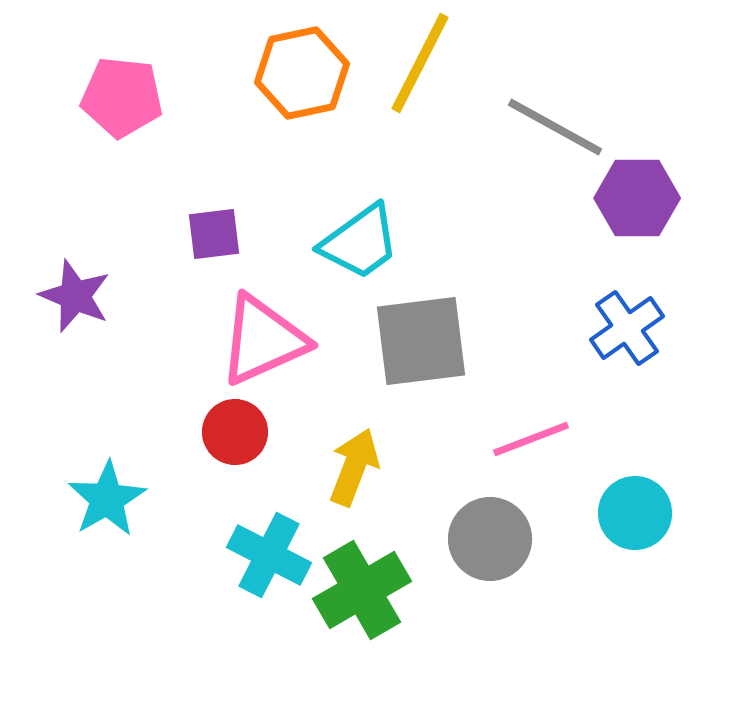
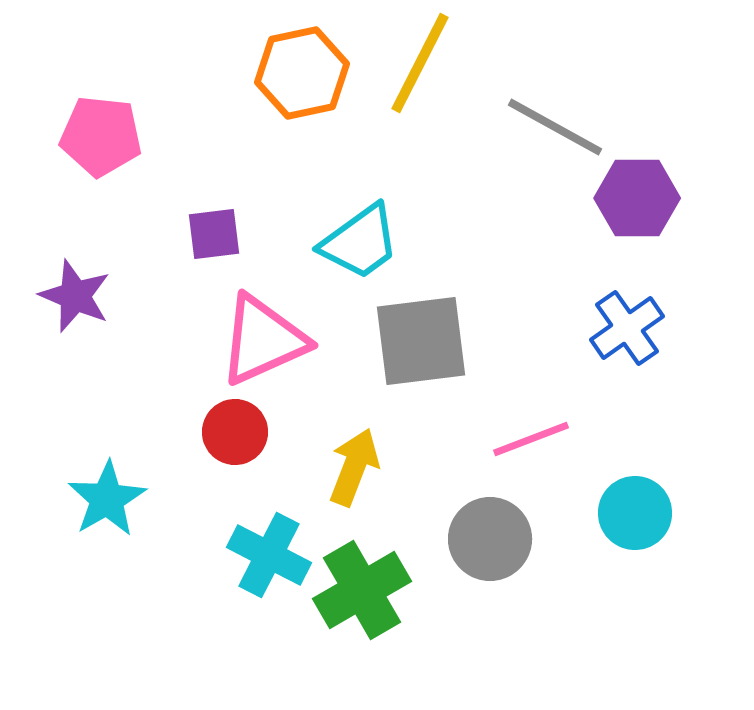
pink pentagon: moved 21 px left, 39 px down
